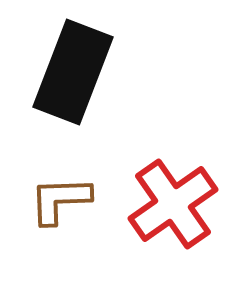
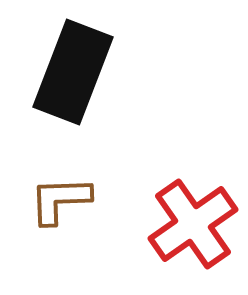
red cross: moved 20 px right, 20 px down
